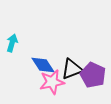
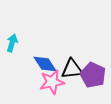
blue diamond: moved 2 px right, 1 px up
black triangle: rotated 15 degrees clockwise
